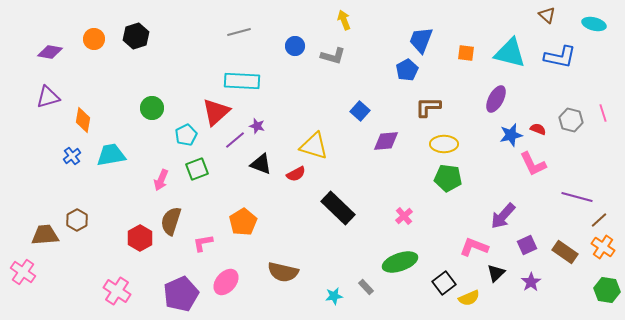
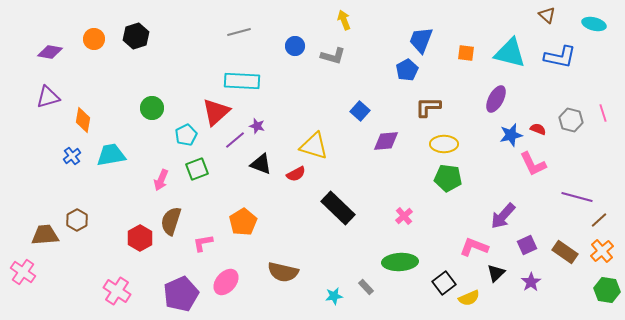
orange cross at (603, 247): moved 1 px left, 4 px down; rotated 15 degrees clockwise
green ellipse at (400, 262): rotated 16 degrees clockwise
